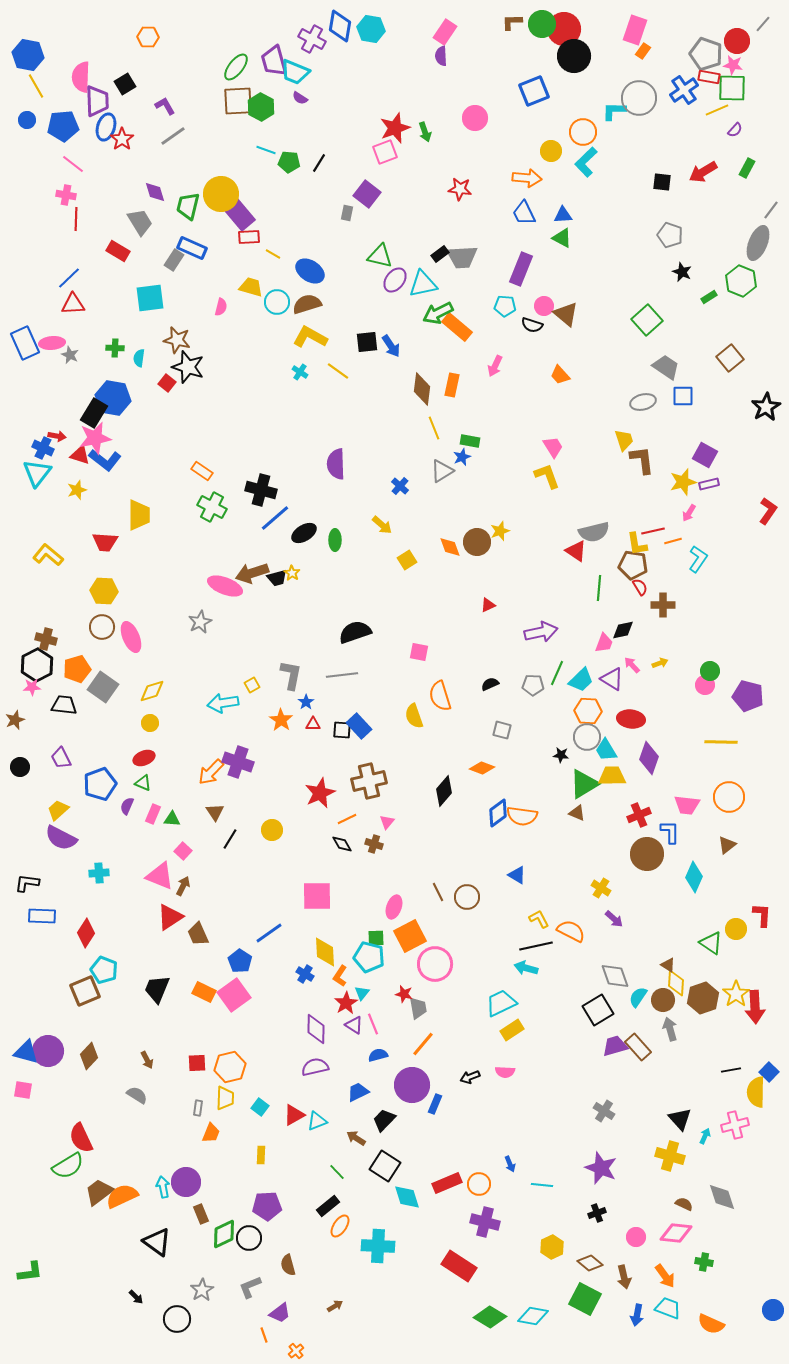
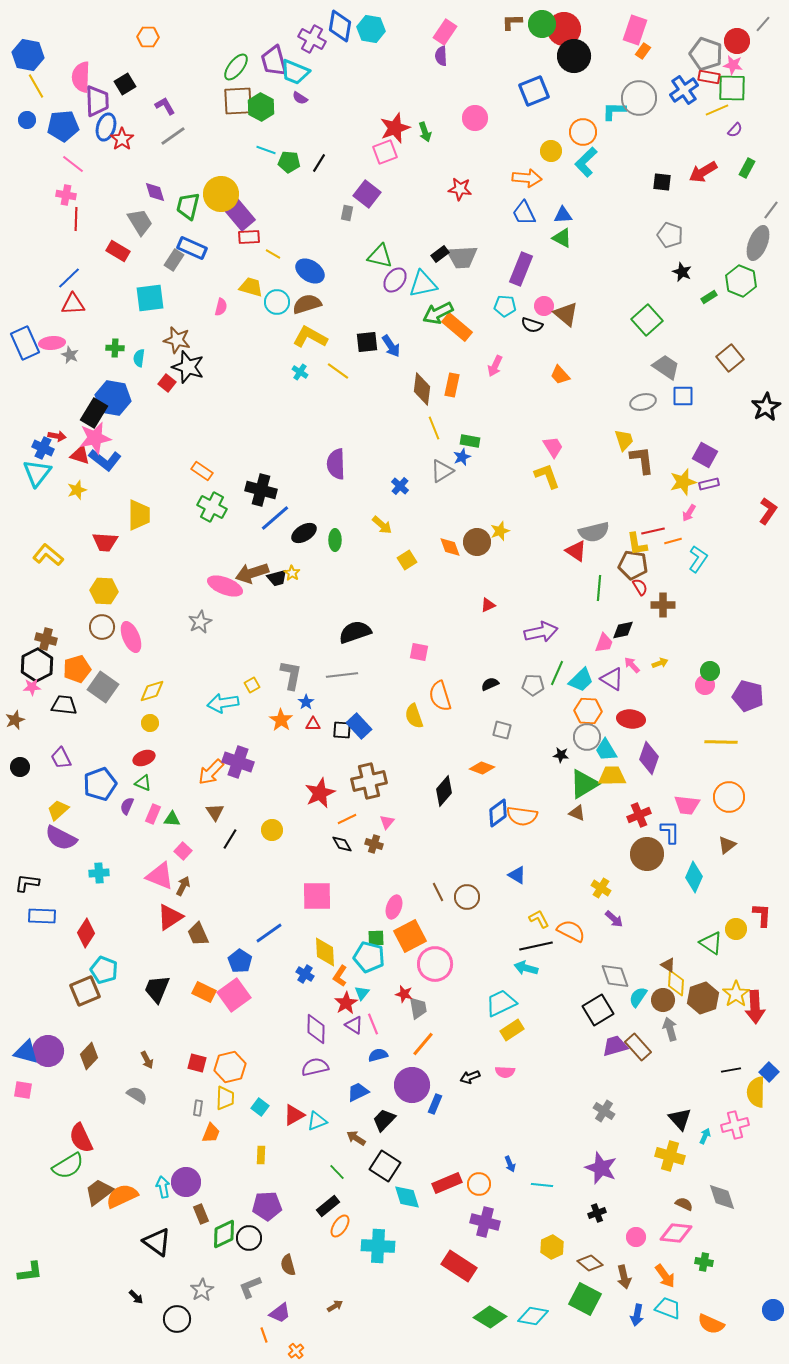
red square at (197, 1063): rotated 18 degrees clockwise
